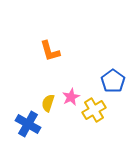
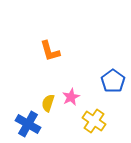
yellow cross: moved 11 px down; rotated 25 degrees counterclockwise
